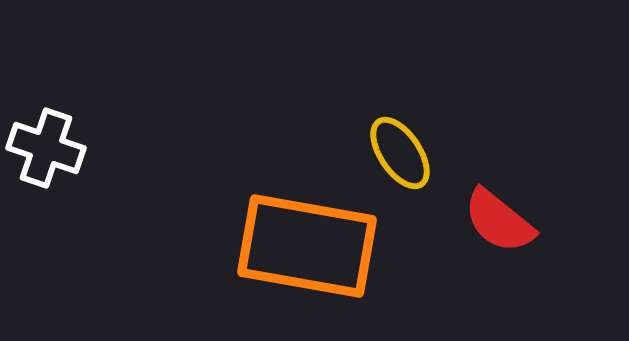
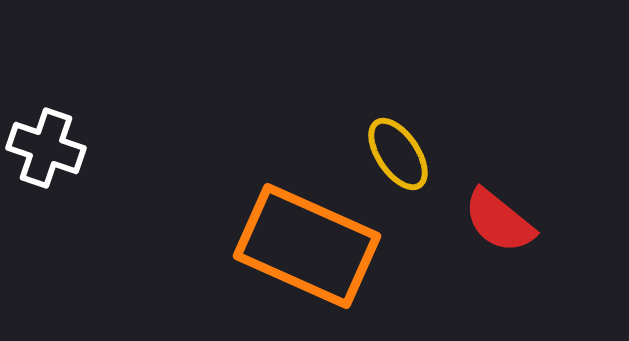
yellow ellipse: moved 2 px left, 1 px down
orange rectangle: rotated 14 degrees clockwise
